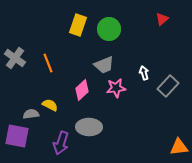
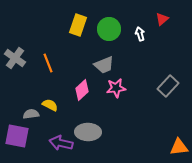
white arrow: moved 4 px left, 39 px up
gray ellipse: moved 1 px left, 5 px down
purple arrow: rotated 85 degrees clockwise
